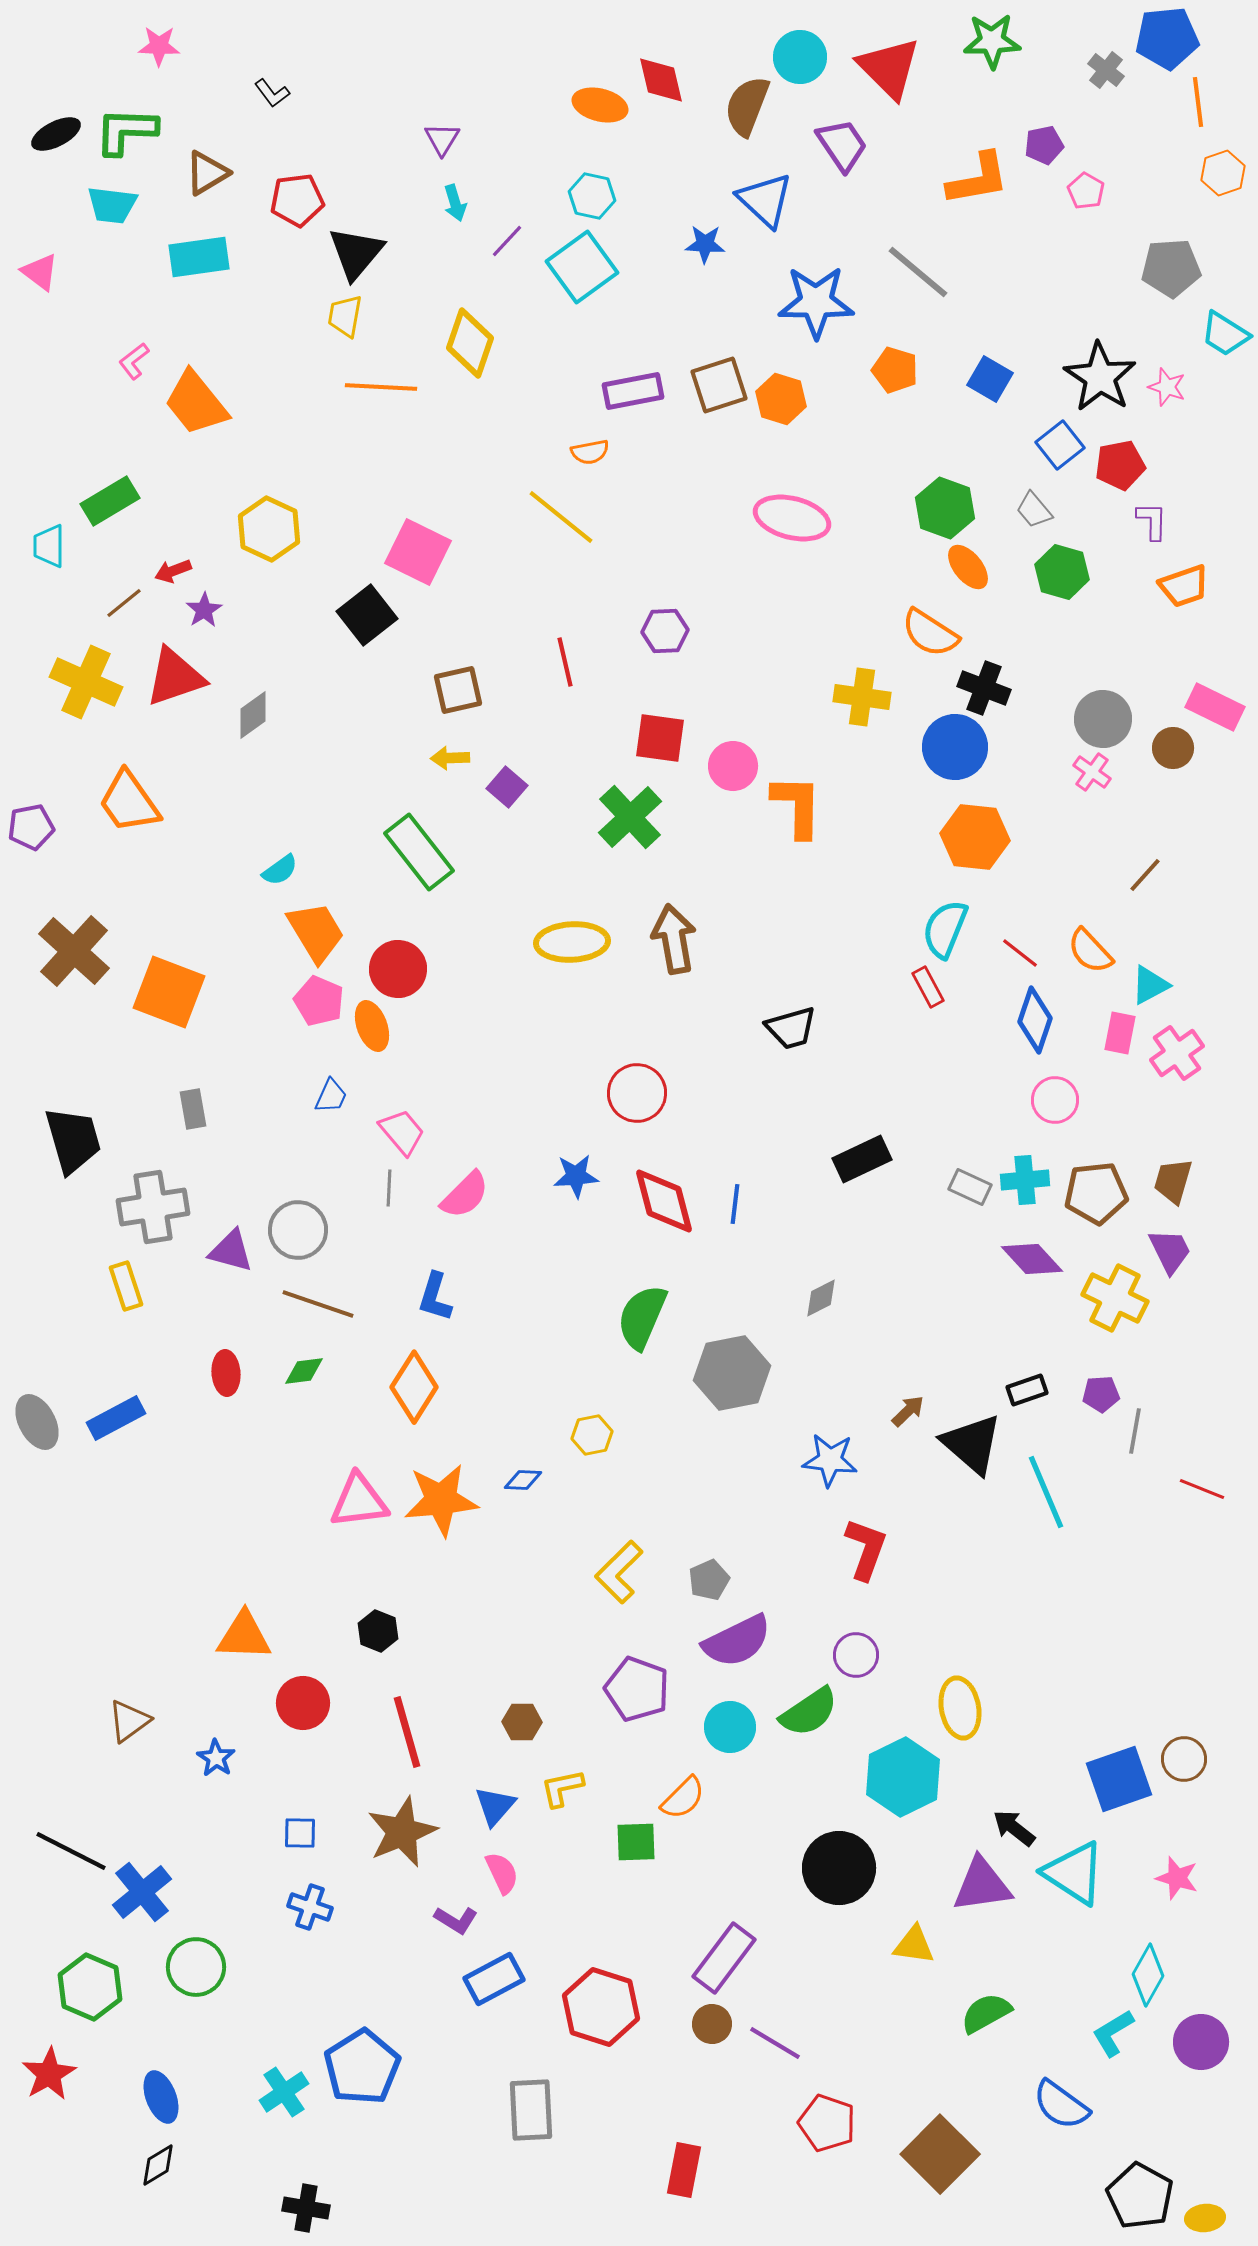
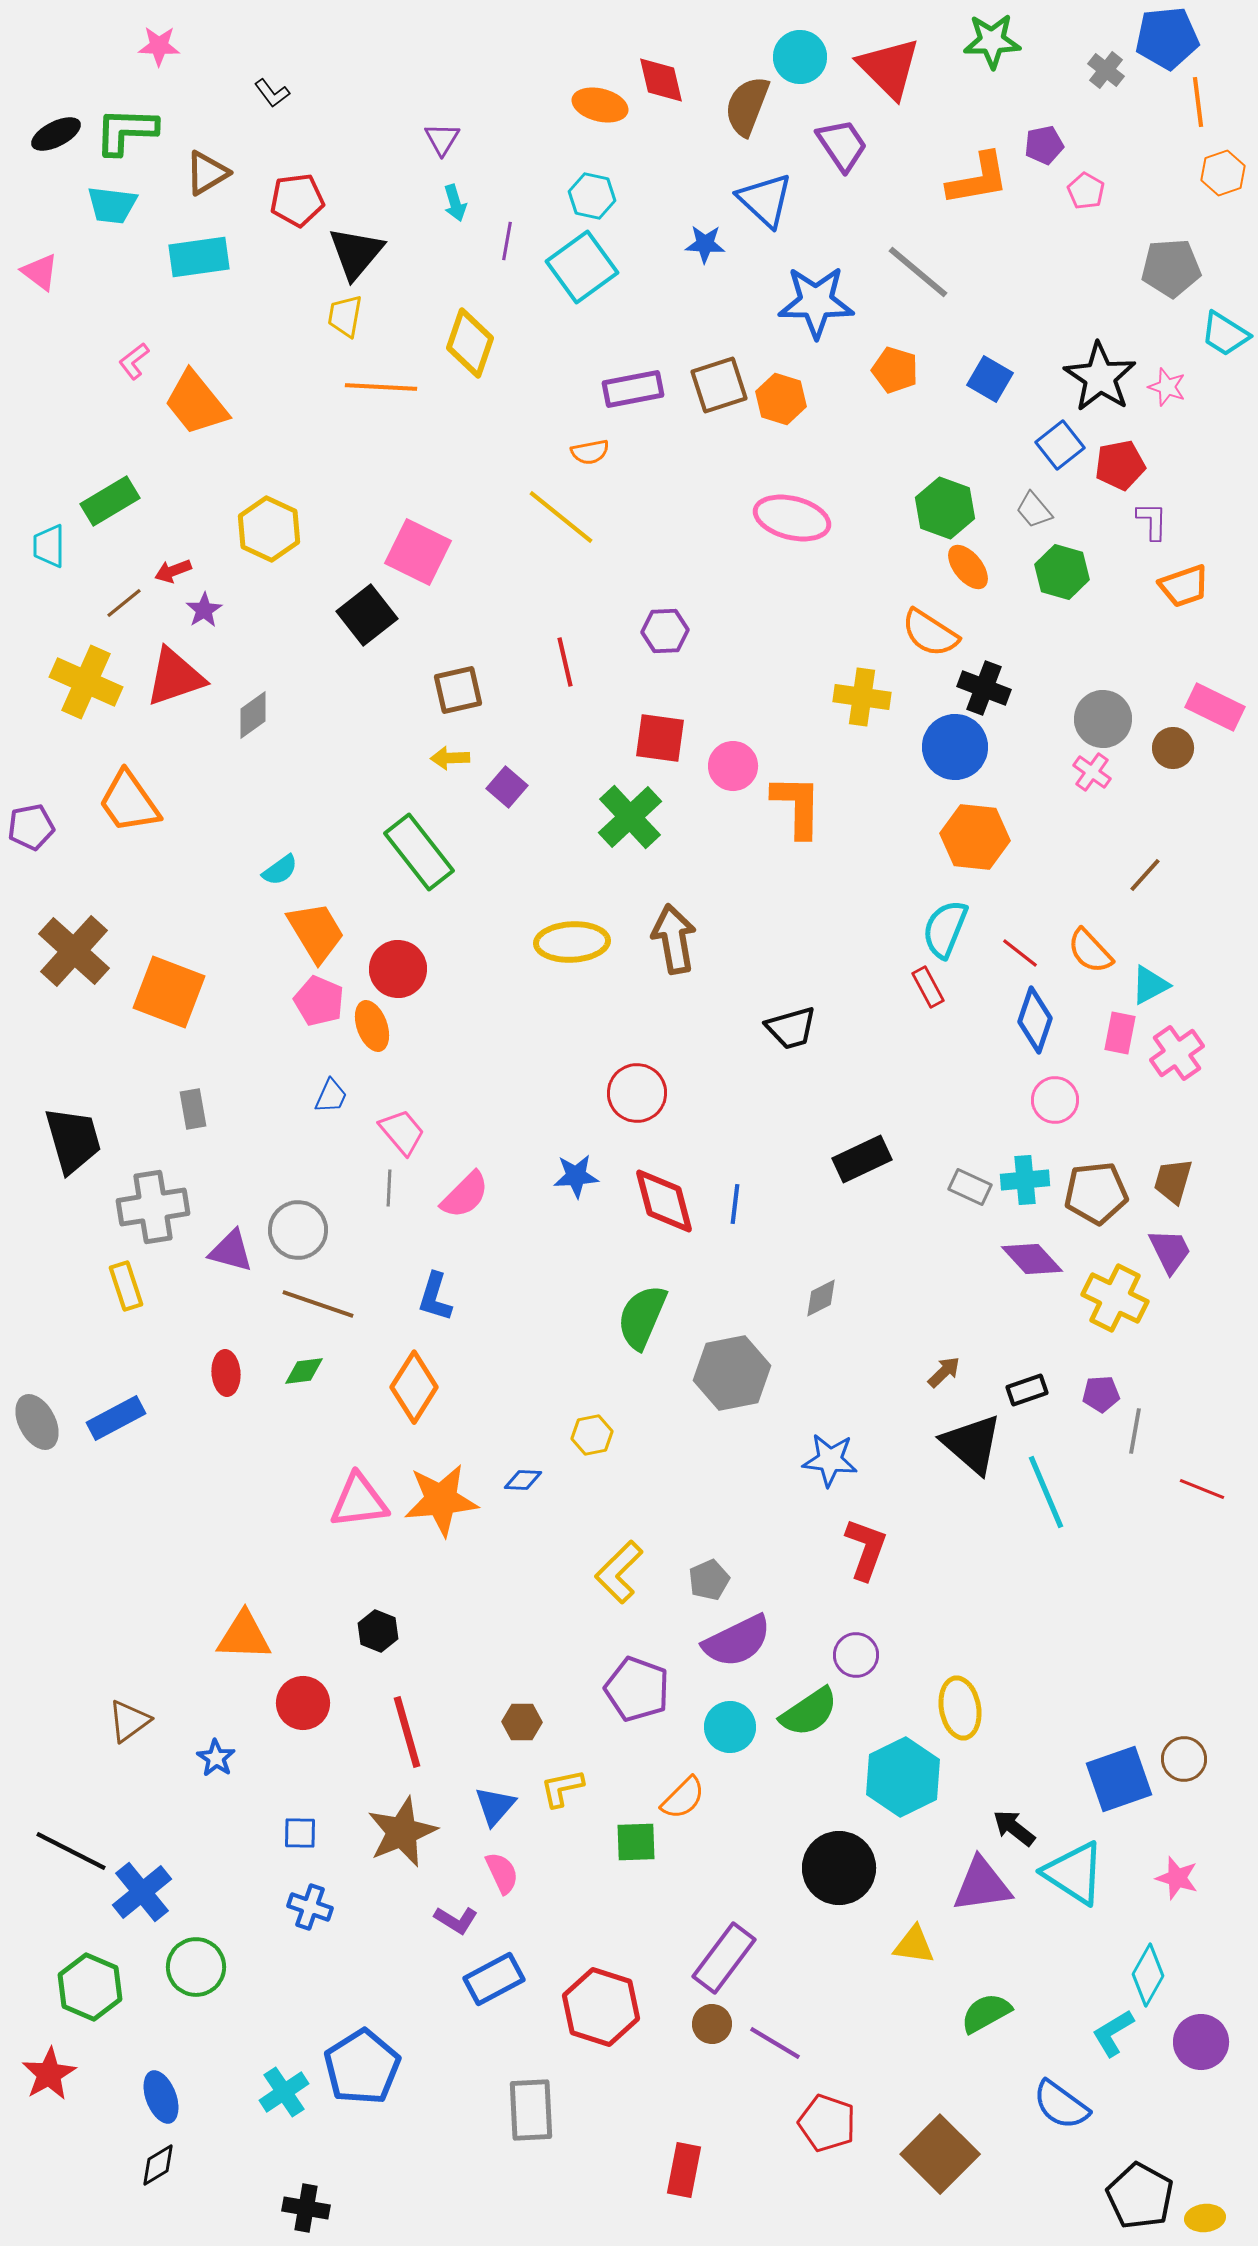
purple line at (507, 241): rotated 33 degrees counterclockwise
purple rectangle at (633, 391): moved 2 px up
brown arrow at (908, 1411): moved 36 px right, 39 px up
